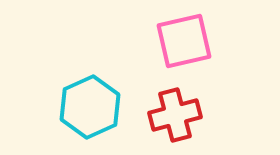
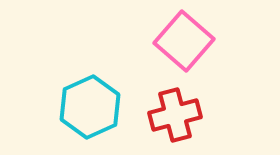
pink square: rotated 36 degrees counterclockwise
